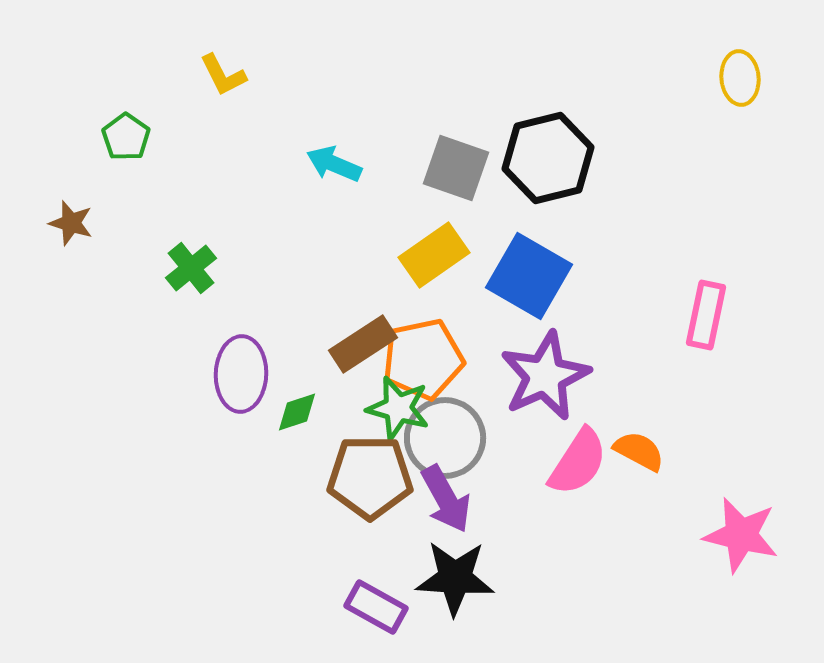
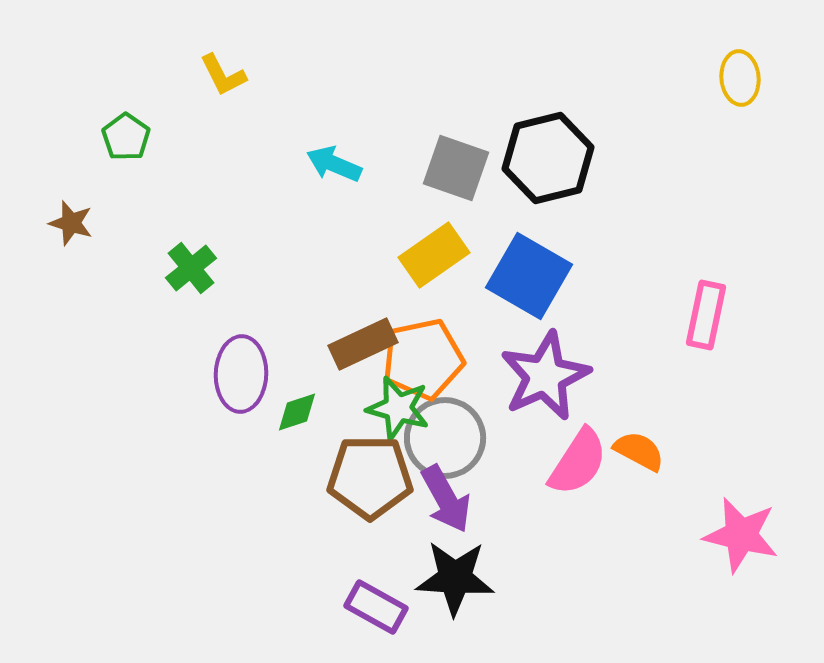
brown rectangle: rotated 8 degrees clockwise
